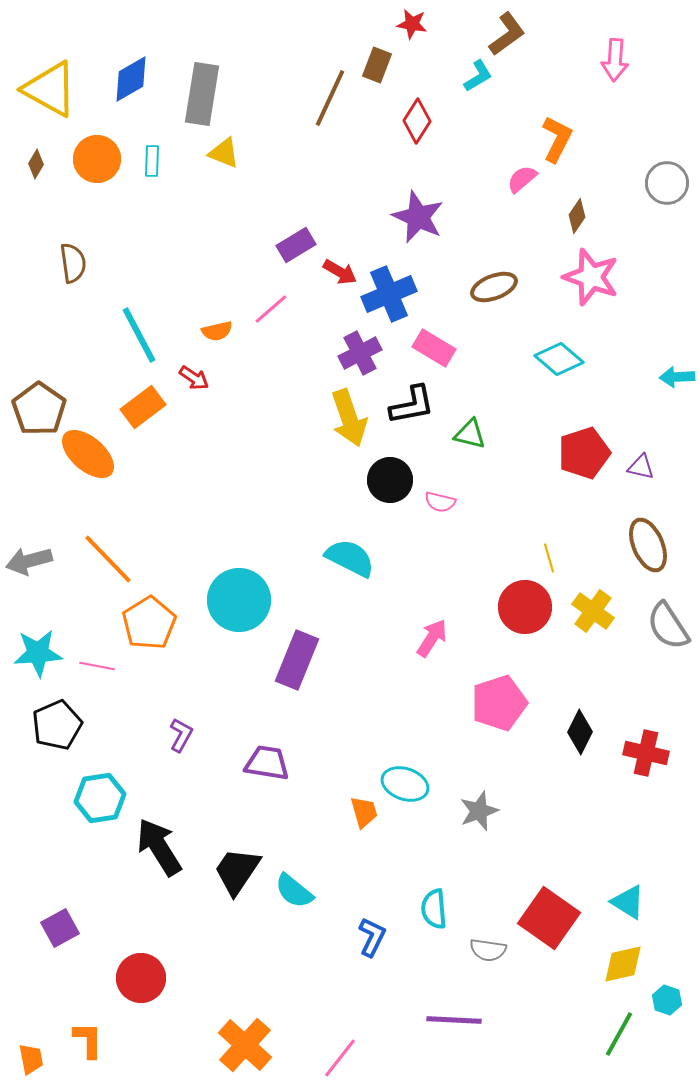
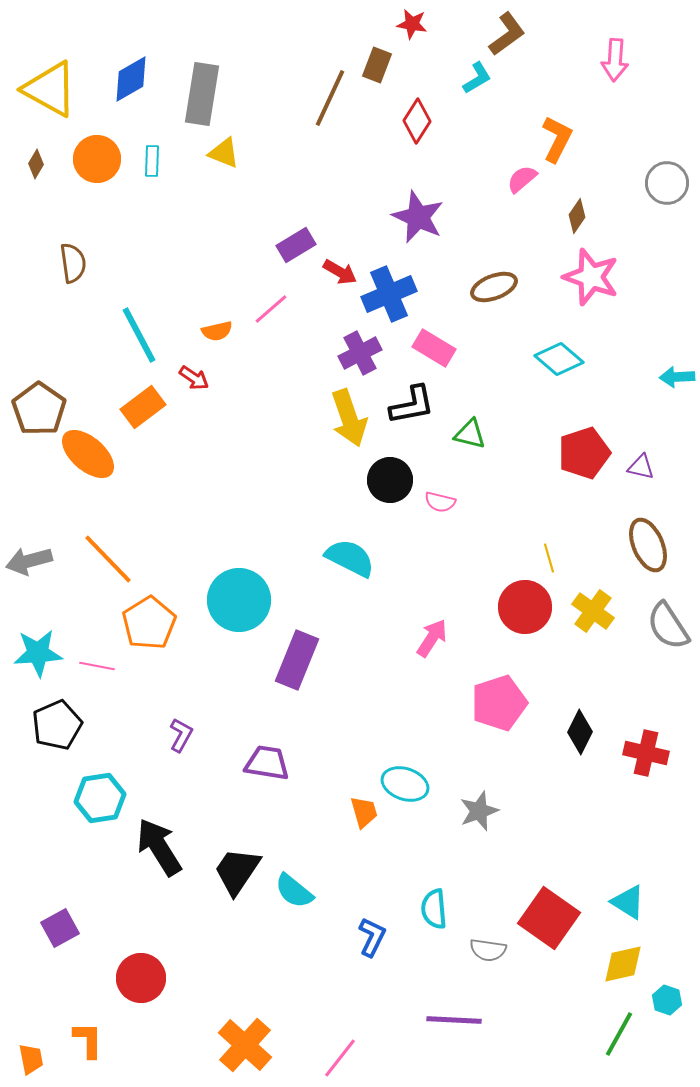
cyan L-shape at (478, 76): moved 1 px left, 2 px down
